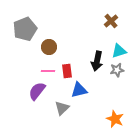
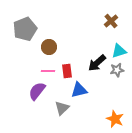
black arrow: moved 2 px down; rotated 36 degrees clockwise
